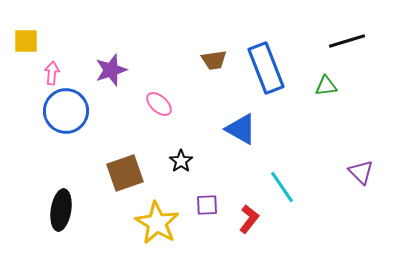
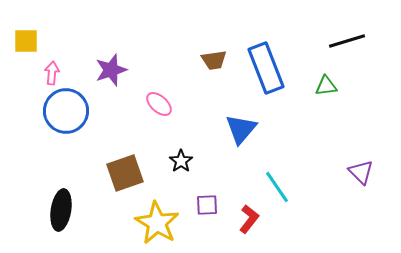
blue triangle: rotated 40 degrees clockwise
cyan line: moved 5 px left
